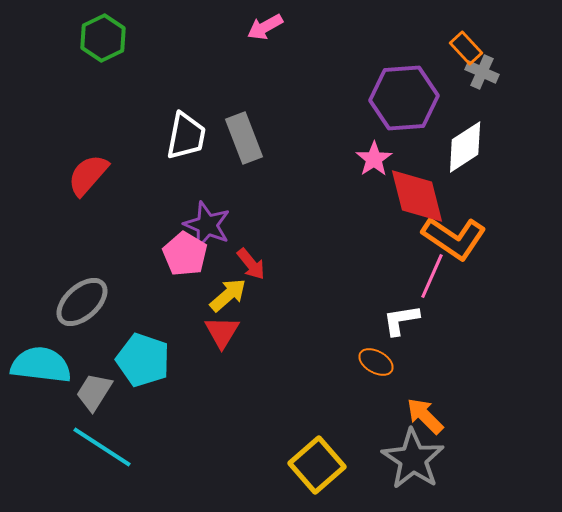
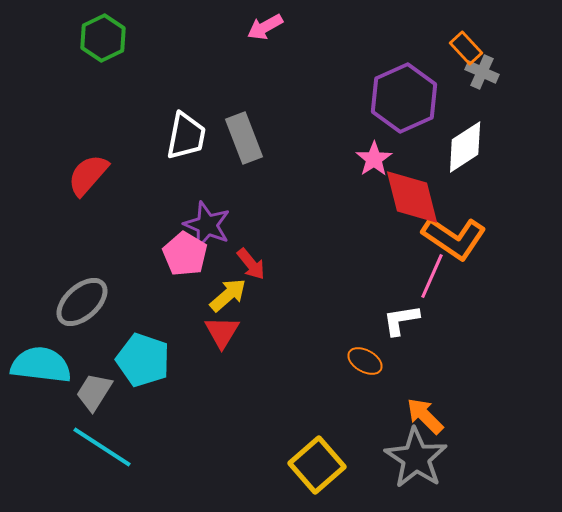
purple hexagon: rotated 20 degrees counterclockwise
red diamond: moved 5 px left, 1 px down
orange ellipse: moved 11 px left, 1 px up
gray star: moved 3 px right, 1 px up
